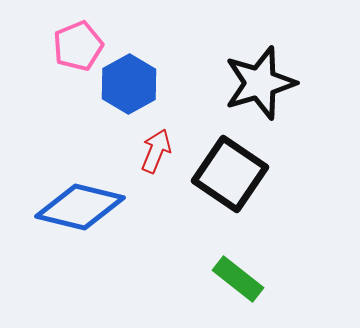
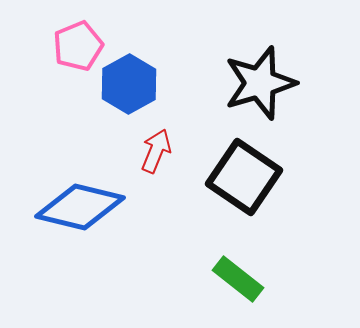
black square: moved 14 px right, 3 px down
